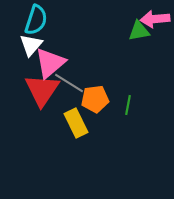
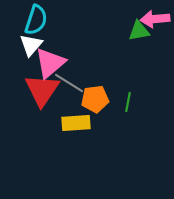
green line: moved 3 px up
yellow rectangle: rotated 68 degrees counterclockwise
